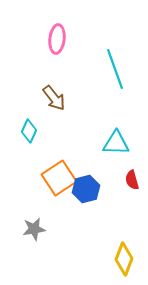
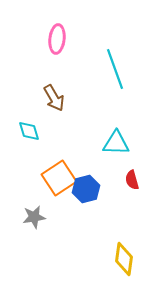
brown arrow: rotated 8 degrees clockwise
cyan diamond: rotated 40 degrees counterclockwise
gray star: moved 12 px up
yellow diamond: rotated 12 degrees counterclockwise
